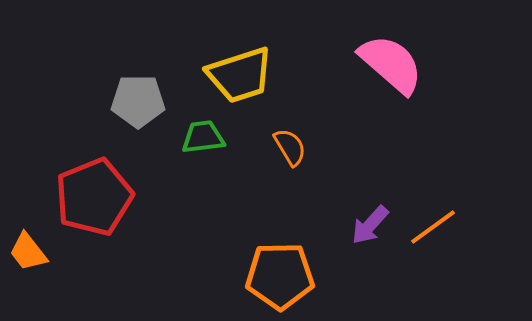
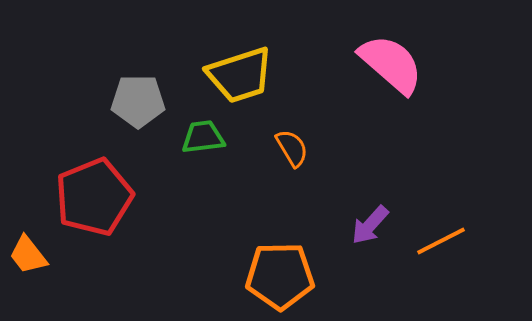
orange semicircle: moved 2 px right, 1 px down
orange line: moved 8 px right, 14 px down; rotated 9 degrees clockwise
orange trapezoid: moved 3 px down
